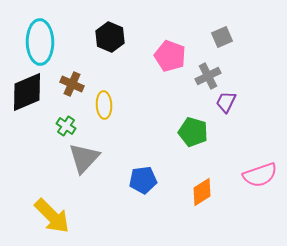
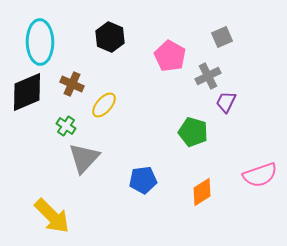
pink pentagon: rotated 8 degrees clockwise
yellow ellipse: rotated 44 degrees clockwise
